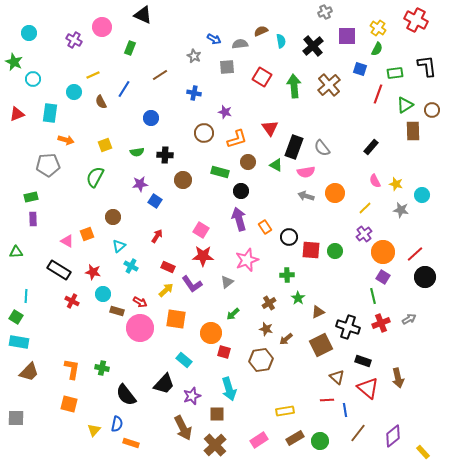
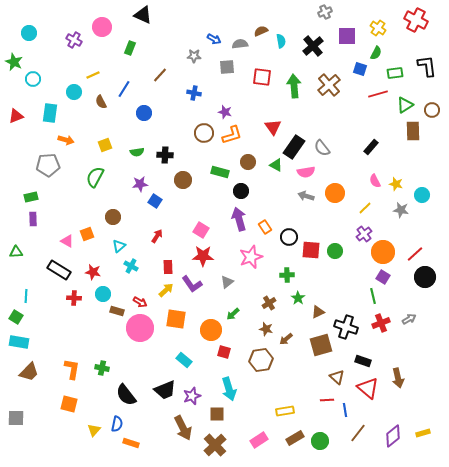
green semicircle at (377, 49): moved 1 px left, 4 px down
gray star at (194, 56): rotated 24 degrees counterclockwise
brown line at (160, 75): rotated 14 degrees counterclockwise
red square at (262, 77): rotated 24 degrees counterclockwise
red line at (378, 94): rotated 54 degrees clockwise
red triangle at (17, 114): moved 1 px left, 2 px down
blue circle at (151, 118): moved 7 px left, 5 px up
red triangle at (270, 128): moved 3 px right, 1 px up
orange L-shape at (237, 139): moved 5 px left, 4 px up
black rectangle at (294, 147): rotated 15 degrees clockwise
pink star at (247, 260): moved 4 px right, 3 px up
red rectangle at (168, 267): rotated 64 degrees clockwise
red cross at (72, 301): moved 2 px right, 3 px up; rotated 24 degrees counterclockwise
black cross at (348, 327): moved 2 px left
orange circle at (211, 333): moved 3 px up
brown square at (321, 345): rotated 10 degrees clockwise
black trapezoid at (164, 384): moved 1 px right, 6 px down; rotated 25 degrees clockwise
yellow rectangle at (423, 452): moved 19 px up; rotated 64 degrees counterclockwise
